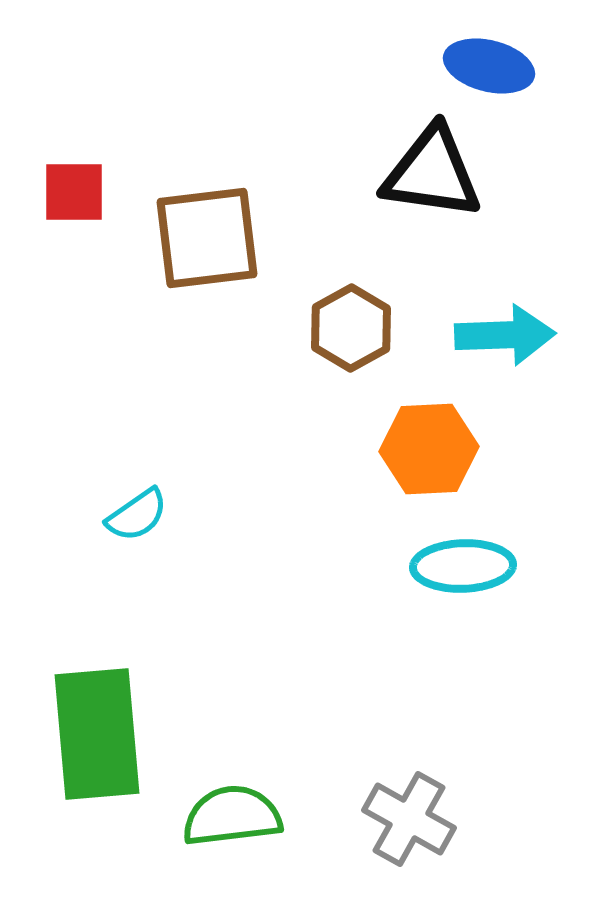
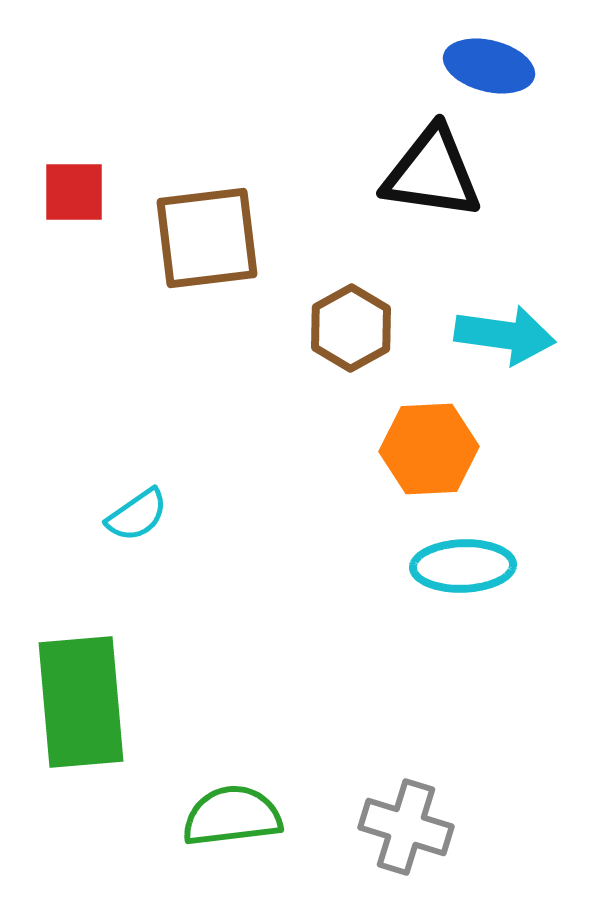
cyan arrow: rotated 10 degrees clockwise
green rectangle: moved 16 px left, 32 px up
gray cross: moved 3 px left, 8 px down; rotated 12 degrees counterclockwise
